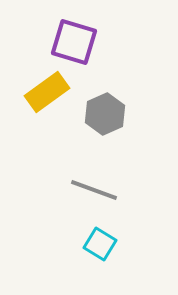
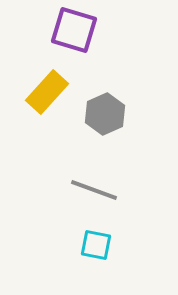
purple square: moved 12 px up
yellow rectangle: rotated 12 degrees counterclockwise
cyan square: moved 4 px left, 1 px down; rotated 20 degrees counterclockwise
